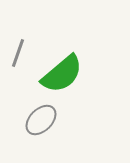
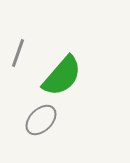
green semicircle: moved 2 px down; rotated 9 degrees counterclockwise
